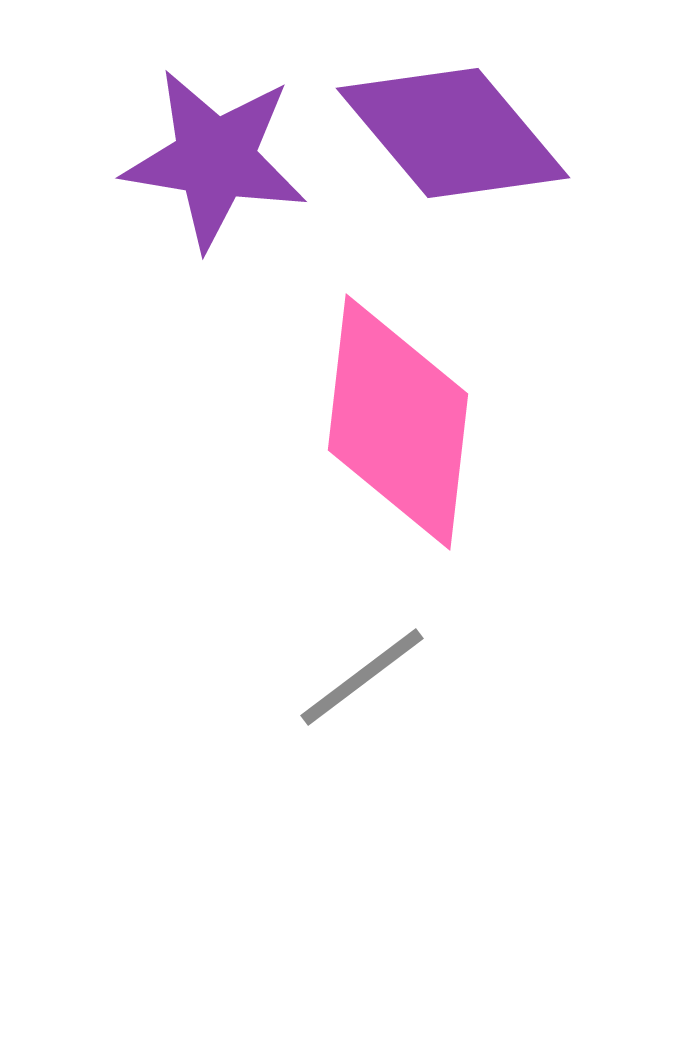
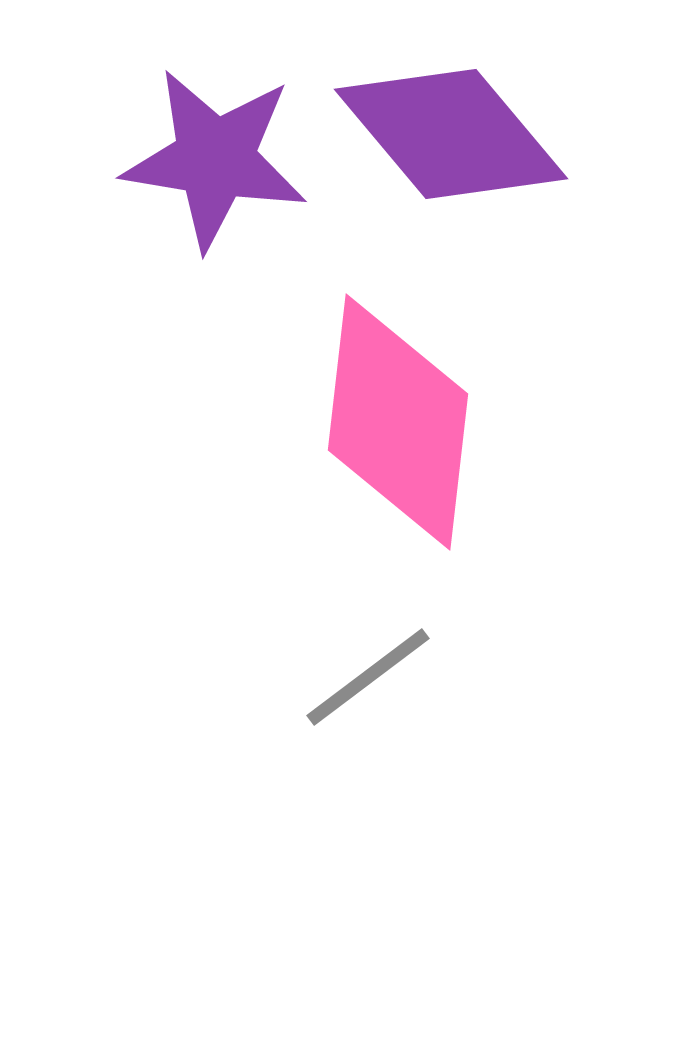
purple diamond: moved 2 px left, 1 px down
gray line: moved 6 px right
